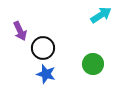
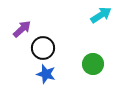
purple arrow: moved 2 px right, 2 px up; rotated 108 degrees counterclockwise
